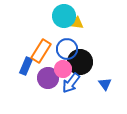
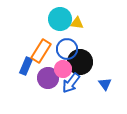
cyan circle: moved 4 px left, 3 px down
